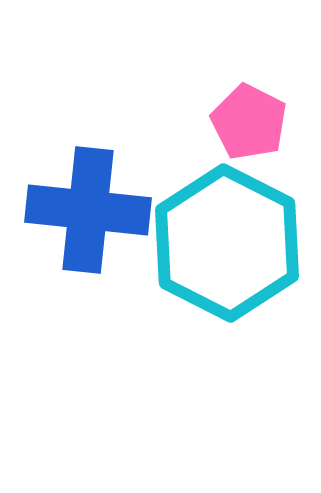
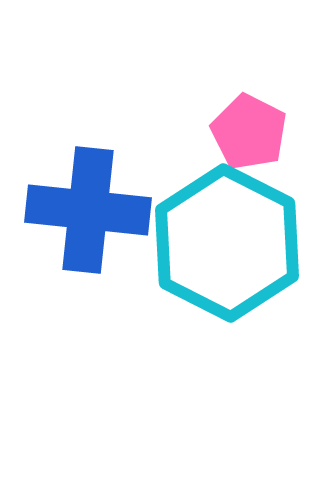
pink pentagon: moved 10 px down
